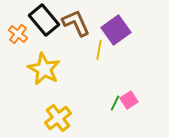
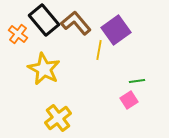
brown L-shape: rotated 16 degrees counterclockwise
green line: moved 22 px right, 22 px up; rotated 56 degrees clockwise
